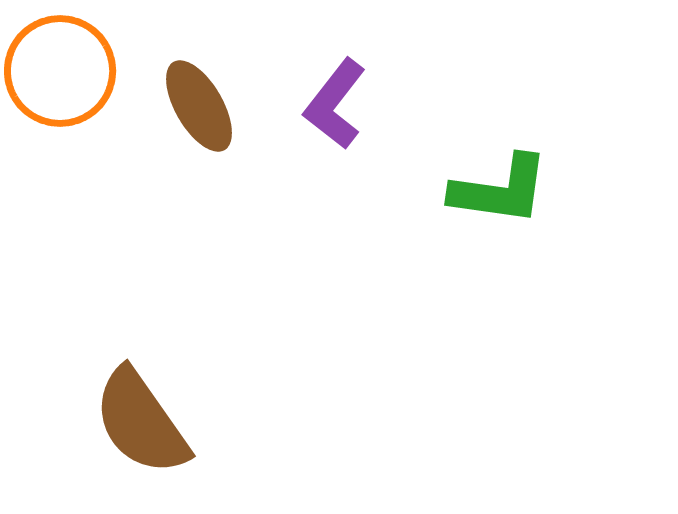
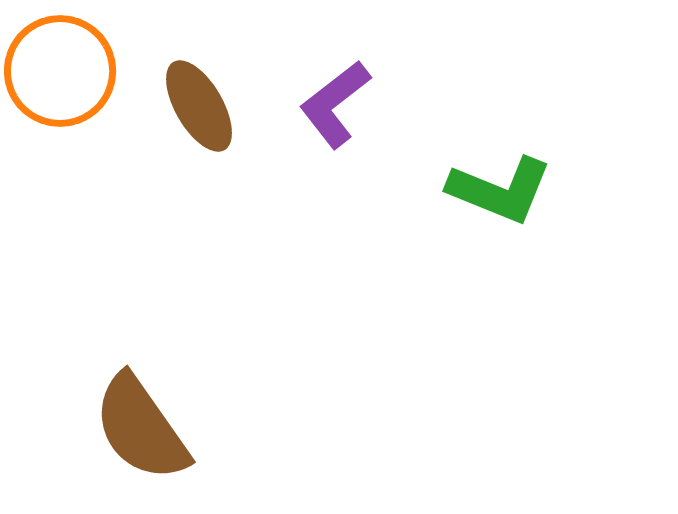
purple L-shape: rotated 14 degrees clockwise
green L-shape: rotated 14 degrees clockwise
brown semicircle: moved 6 px down
